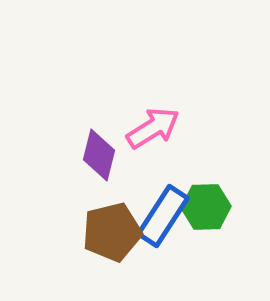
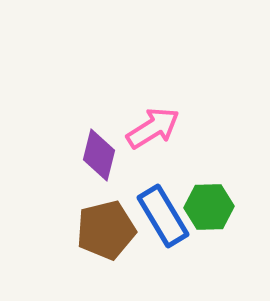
green hexagon: moved 3 px right
blue rectangle: rotated 64 degrees counterclockwise
brown pentagon: moved 6 px left, 2 px up
